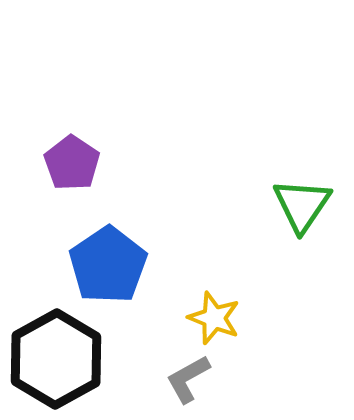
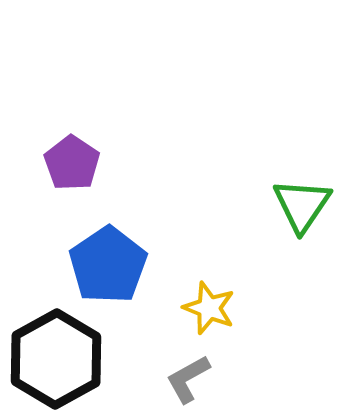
yellow star: moved 5 px left, 10 px up
